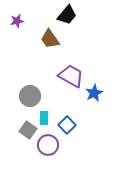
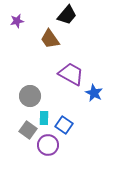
purple trapezoid: moved 2 px up
blue star: rotated 18 degrees counterclockwise
blue square: moved 3 px left; rotated 12 degrees counterclockwise
